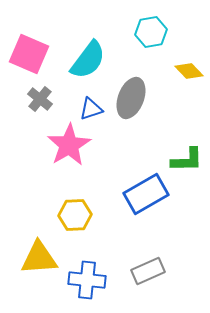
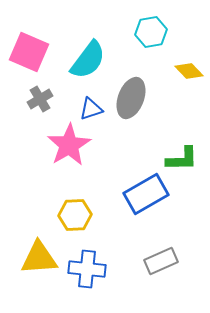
pink square: moved 2 px up
gray cross: rotated 20 degrees clockwise
green L-shape: moved 5 px left, 1 px up
gray rectangle: moved 13 px right, 10 px up
blue cross: moved 11 px up
